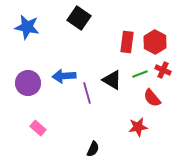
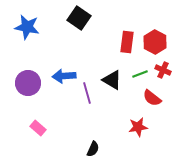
red semicircle: rotated 12 degrees counterclockwise
